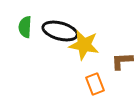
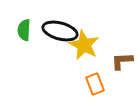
green semicircle: moved 1 px left, 3 px down
yellow star: rotated 16 degrees clockwise
